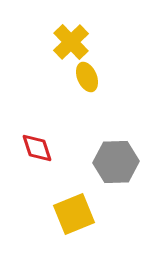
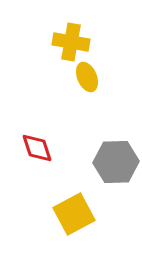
yellow cross: rotated 36 degrees counterclockwise
yellow square: rotated 6 degrees counterclockwise
